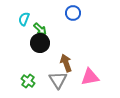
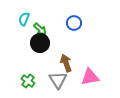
blue circle: moved 1 px right, 10 px down
